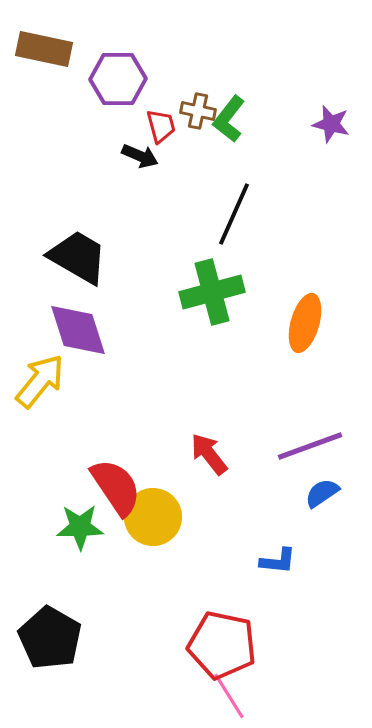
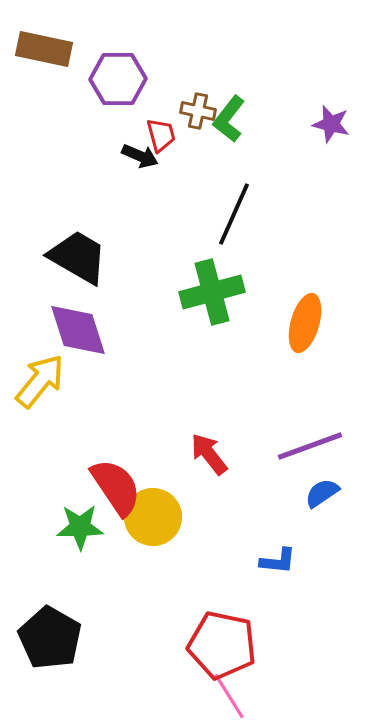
red trapezoid: moved 9 px down
